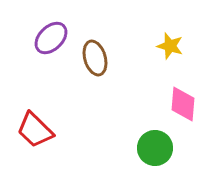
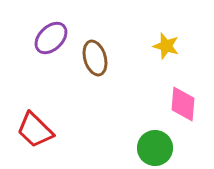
yellow star: moved 4 px left
